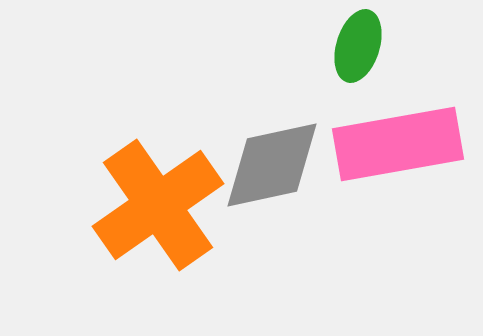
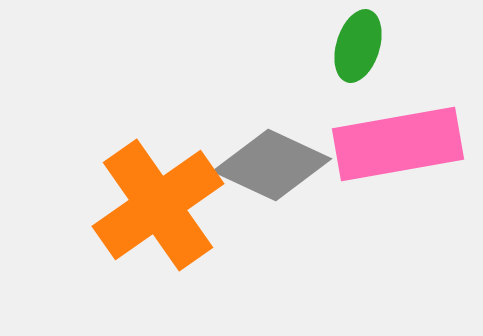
gray diamond: rotated 37 degrees clockwise
